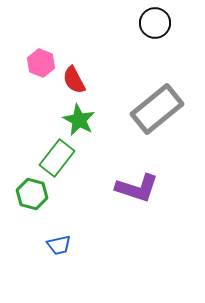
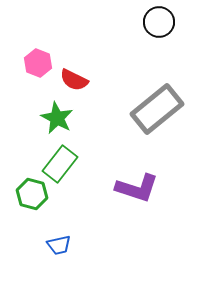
black circle: moved 4 px right, 1 px up
pink hexagon: moved 3 px left
red semicircle: rotated 36 degrees counterclockwise
green star: moved 22 px left, 2 px up
green rectangle: moved 3 px right, 6 px down
